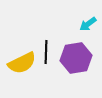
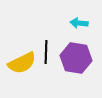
cyan arrow: moved 9 px left, 1 px up; rotated 42 degrees clockwise
purple hexagon: rotated 20 degrees clockwise
